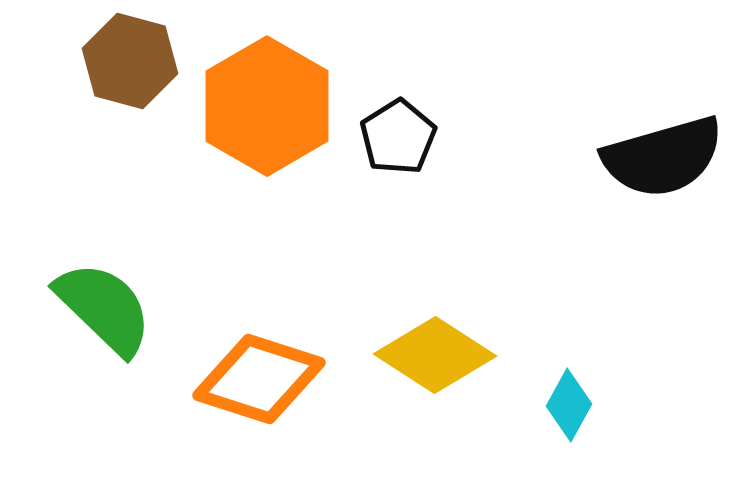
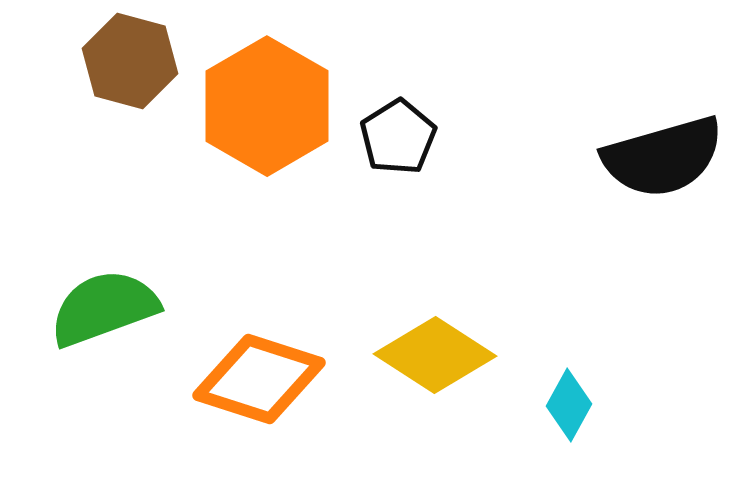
green semicircle: rotated 64 degrees counterclockwise
